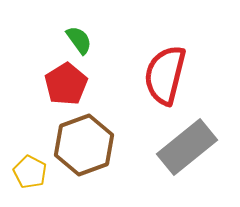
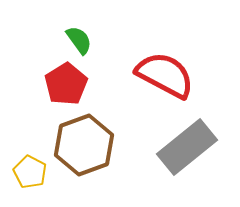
red semicircle: rotated 104 degrees clockwise
